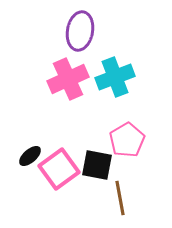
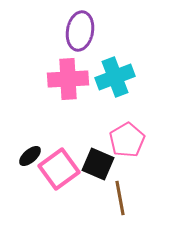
pink cross: rotated 21 degrees clockwise
black square: moved 1 px right, 1 px up; rotated 12 degrees clockwise
